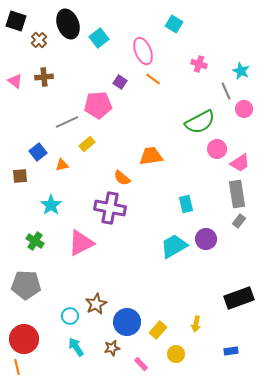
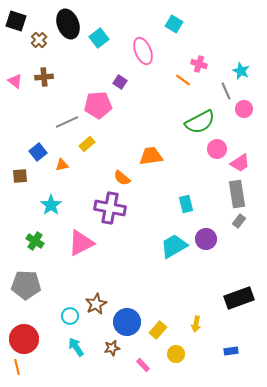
orange line at (153, 79): moved 30 px right, 1 px down
pink rectangle at (141, 364): moved 2 px right, 1 px down
